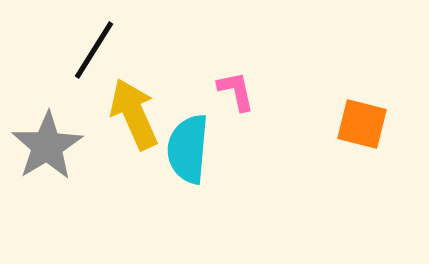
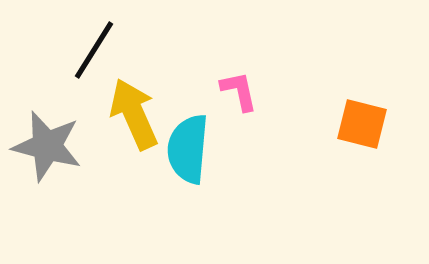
pink L-shape: moved 3 px right
gray star: rotated 26 degrees counterclockwise
